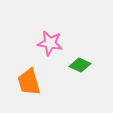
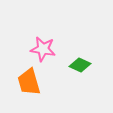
pink star: moved 7 px left, 6 px down
